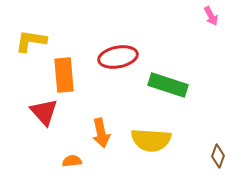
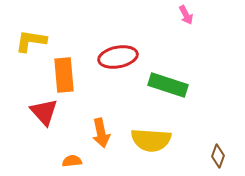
pink arrow: moved 25 px left, 1 px up
